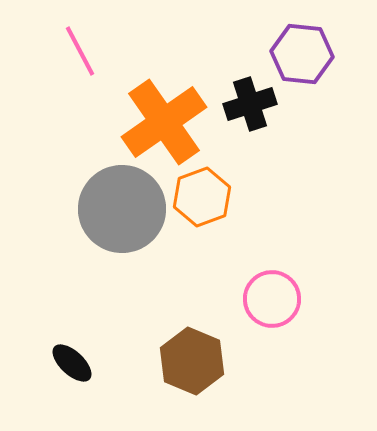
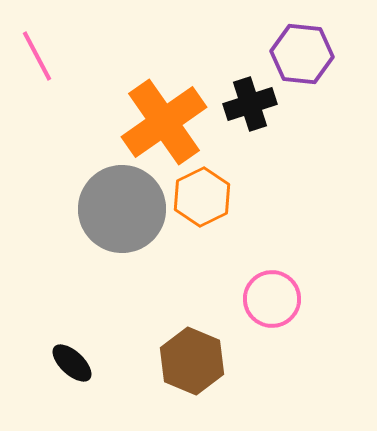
pink line: moved 43 px left, 5 px down
orange hexagon: rotated 6 degrees counterclockwise
